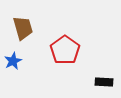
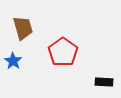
red pentagon: moved 2 px left, 2 px down
blue star: rotated 12 degrees counterclockwise
